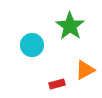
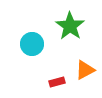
cyan circle: moved 1 px up
red rectangle: moved 2 px up
